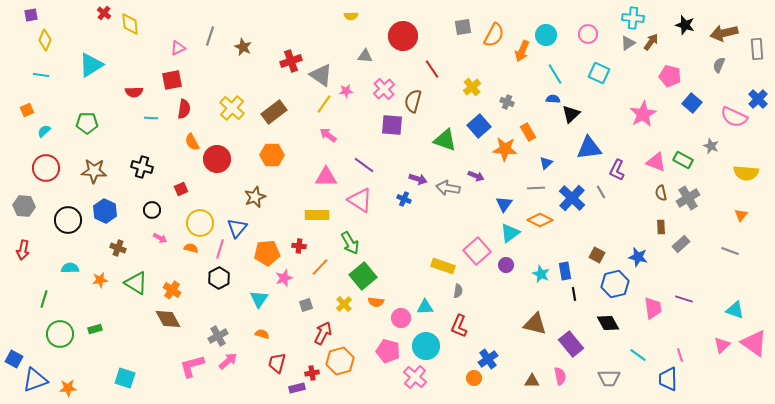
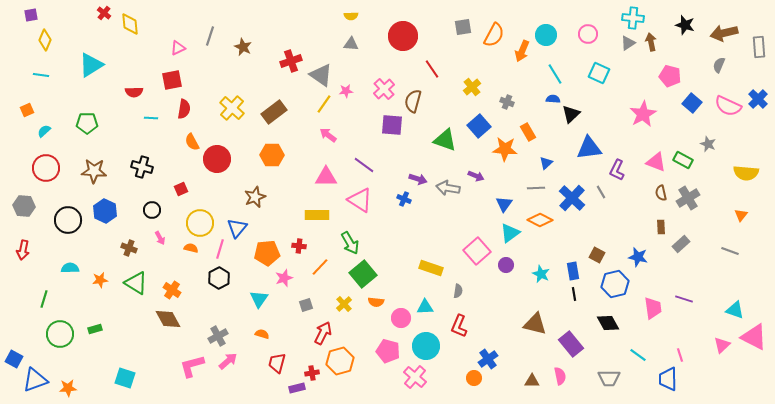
brown arrow at (651, 42): rotated 48 degrees counterclockwise
gray rectangle at (757, 49): moved 2 px right, 2 px up
gray triangle at (365, 56): moved 14 px left, 12 px up
pink semicircle at (734, 117): moved 6 px left, 11 px up
gray star at (711, 146): moved 3 px left, 2 px up
pink arrow at (160, 238): rotated 32 degrees clockwise
brown cross at (118, 248): moved 11 px right
yellow rectangle at (443, 266): moved 12 px left, 2 px down
blue rectangle at (565, 271): moved 8 px right
green square at (363, 276): moved 2 px up
pink triangle at (754, 343): moved 6 px up; rotated 8 degrees counterclockwise
